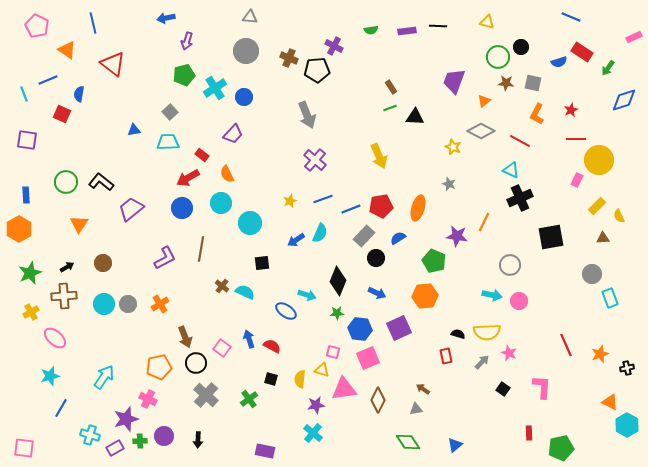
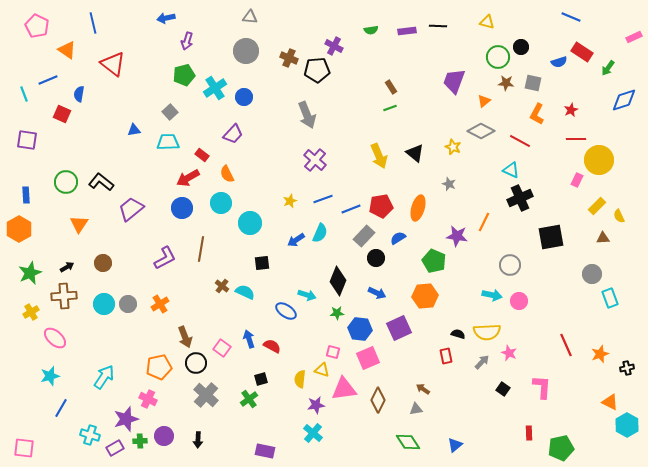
black triangle at (415, 117): moved 36 px down; rotated 36 degrees clockwise
black square at (271, 379): moved 10 px left; rotated 32 degrees counterclockwise
